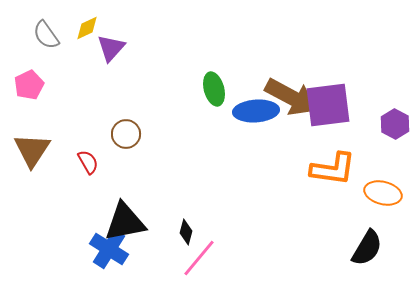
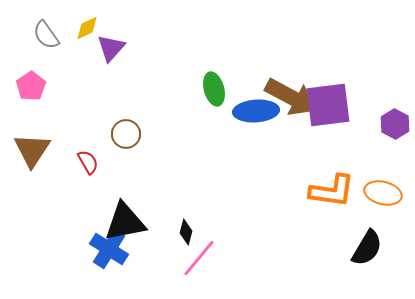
pink pentagon: moved 2 px right, 1 px down; rotated 8 degrees counterclockwise
orange L-shape: moved 1 px left, 22 px down
